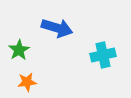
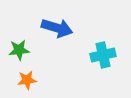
green star: rotated 25 degrees clockwise
orange star: moved 2 px up
